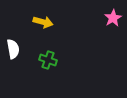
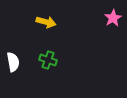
yellow arrow: moved 3 px right
white semicircle: moved 13 px down
